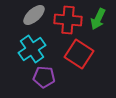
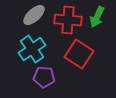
green arrow: moved 1 px left, 2 px up
